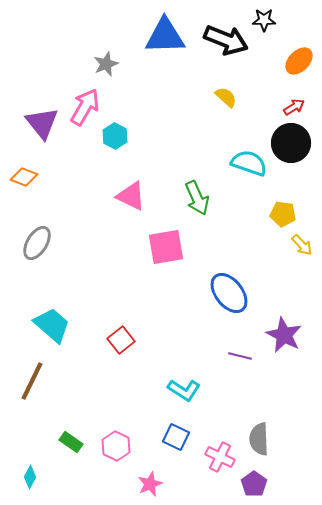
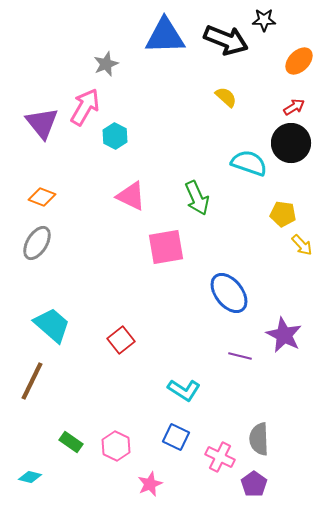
orange diamond: moved 18 px right, 20 px down
cyan diamond: rotated 75 degrees clockwise
